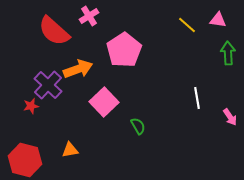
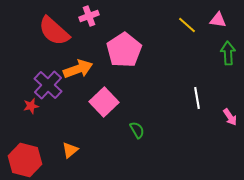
pink cross: rotated 12 degrees clockwise
green semicircle: moved 1 px left, 4 px down
orange triangle: rotated 30 degrees counterclockwise
